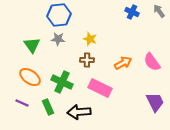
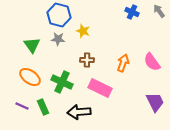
blue hexagon: rotated 20 degrees clockwise
yellow star: moved 7 px left, 8 px up
orange arrow: rotated 42 degrees counterclockwise
purple line: moved 3 px down
green rectangle: moved 5 px left
